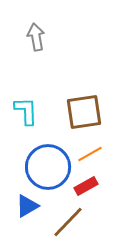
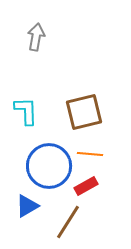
gray arrow: rotated 20 degrees clockwise
brown square: rotated 6 degrees counterclockwise
orange line: rotated 35 degrees clockwise
blue circle: moved 1 px right, 1 px up
brown line: rotated 12 degrees counterclockwise
